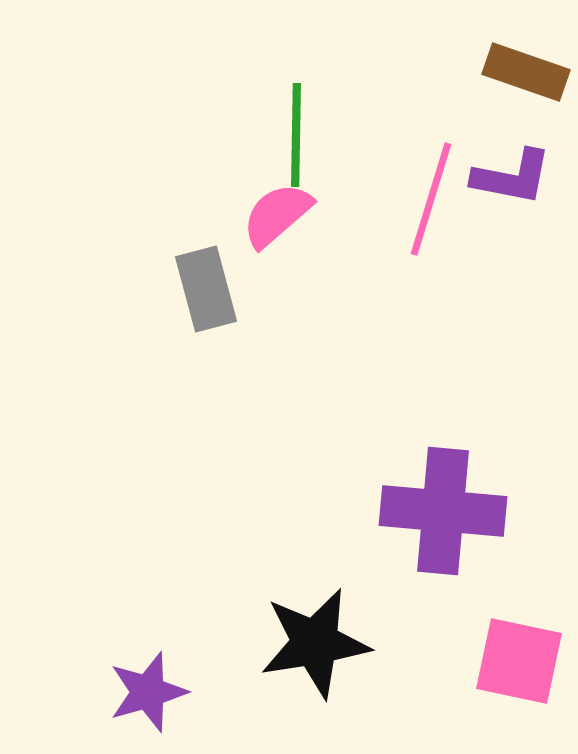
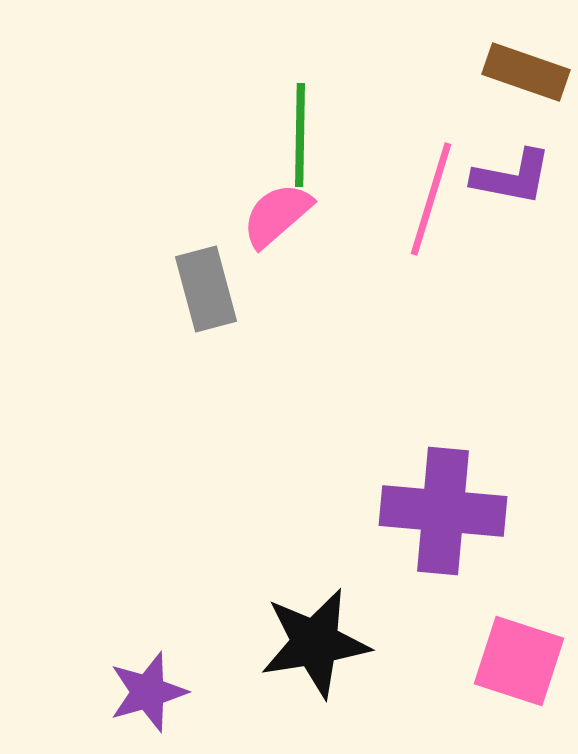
green line: moved 4 px right
pink square: rotated 6 degrees clockwise
